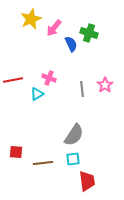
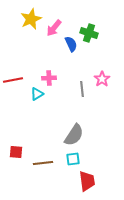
pink cross: rotated 24 degrees counterclockwise
pink star: moved 3 px left, 6 px up
